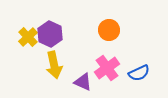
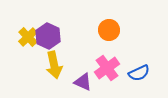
purple hexagon: moved 2 px left, 2 px down
